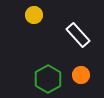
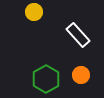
yellow circle: moved 3 px up
green hexagon: moved 2 px left
